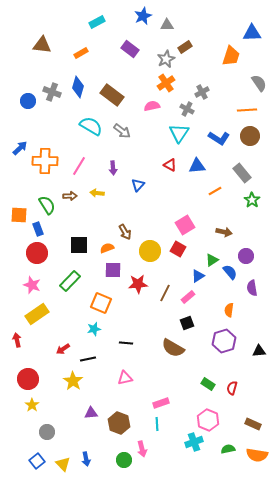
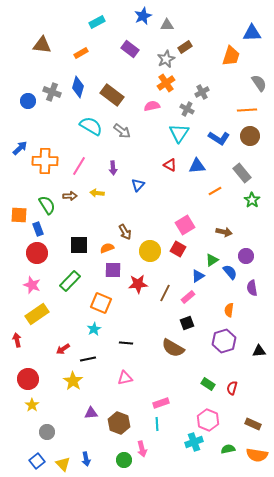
cyan star at (94, 329): rotated 16 degrees counterclockwise
